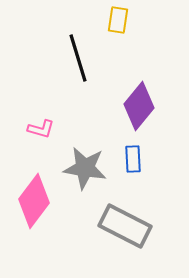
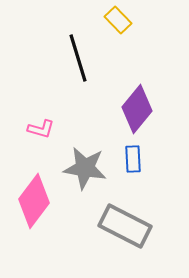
yellow rectangle: rotated 52 degrees counterclockwise
purple diamond: moved 2 px left, 3 px down
